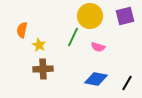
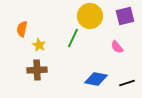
orange semicircle: moved 1 px up
green line: moved 1 px down
pink semicircle: moved 19 px right; rotated 32 degrees clockwise
brown cross: moved 6 px left, 1 px down
black line: rotated 42 degrees clockwise
